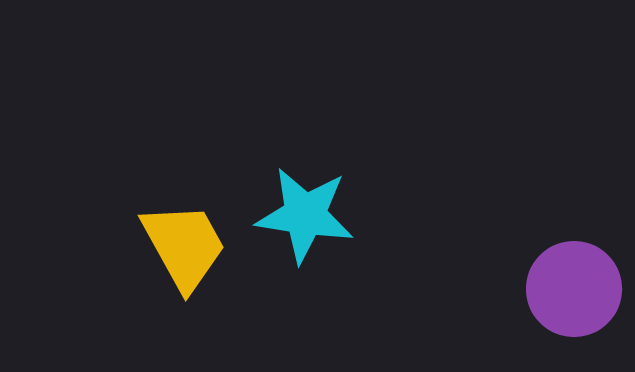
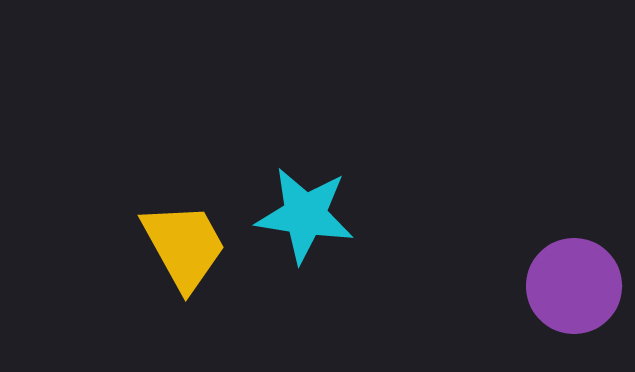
purple circle: moved 3 px up
